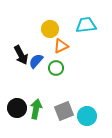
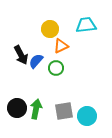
gray square: rotated 12 degrees clockwise
